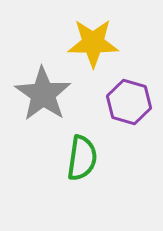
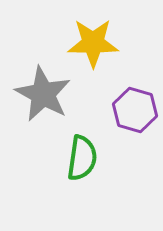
gray star: rotated 6 degrees counterclockwise
purple hexagon: moved 6 px right, 8 px down
